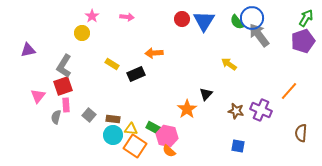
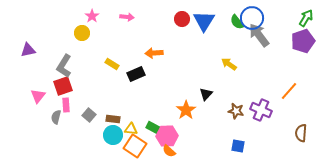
orange star: moved 1 px left, 1 px down
pink hexagon: rotated 15 degrees counterclockwise
